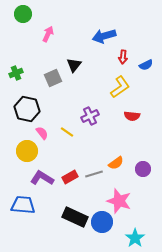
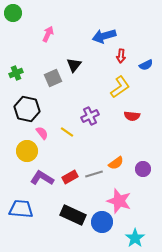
green circle: moved 10 px left, 1 px up
red arrow: moved 2 px left, 1 px up
blue trapezoid: moved 2 px left, 4 px down
black rectangle: moved 2 px left, 2 px up
